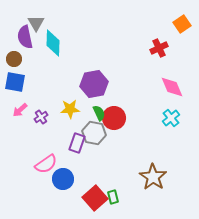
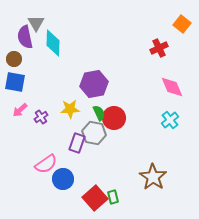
orange square: rotated 18 degrees counterclockwise
cyan cross: moved 1 px left, 2 px down
